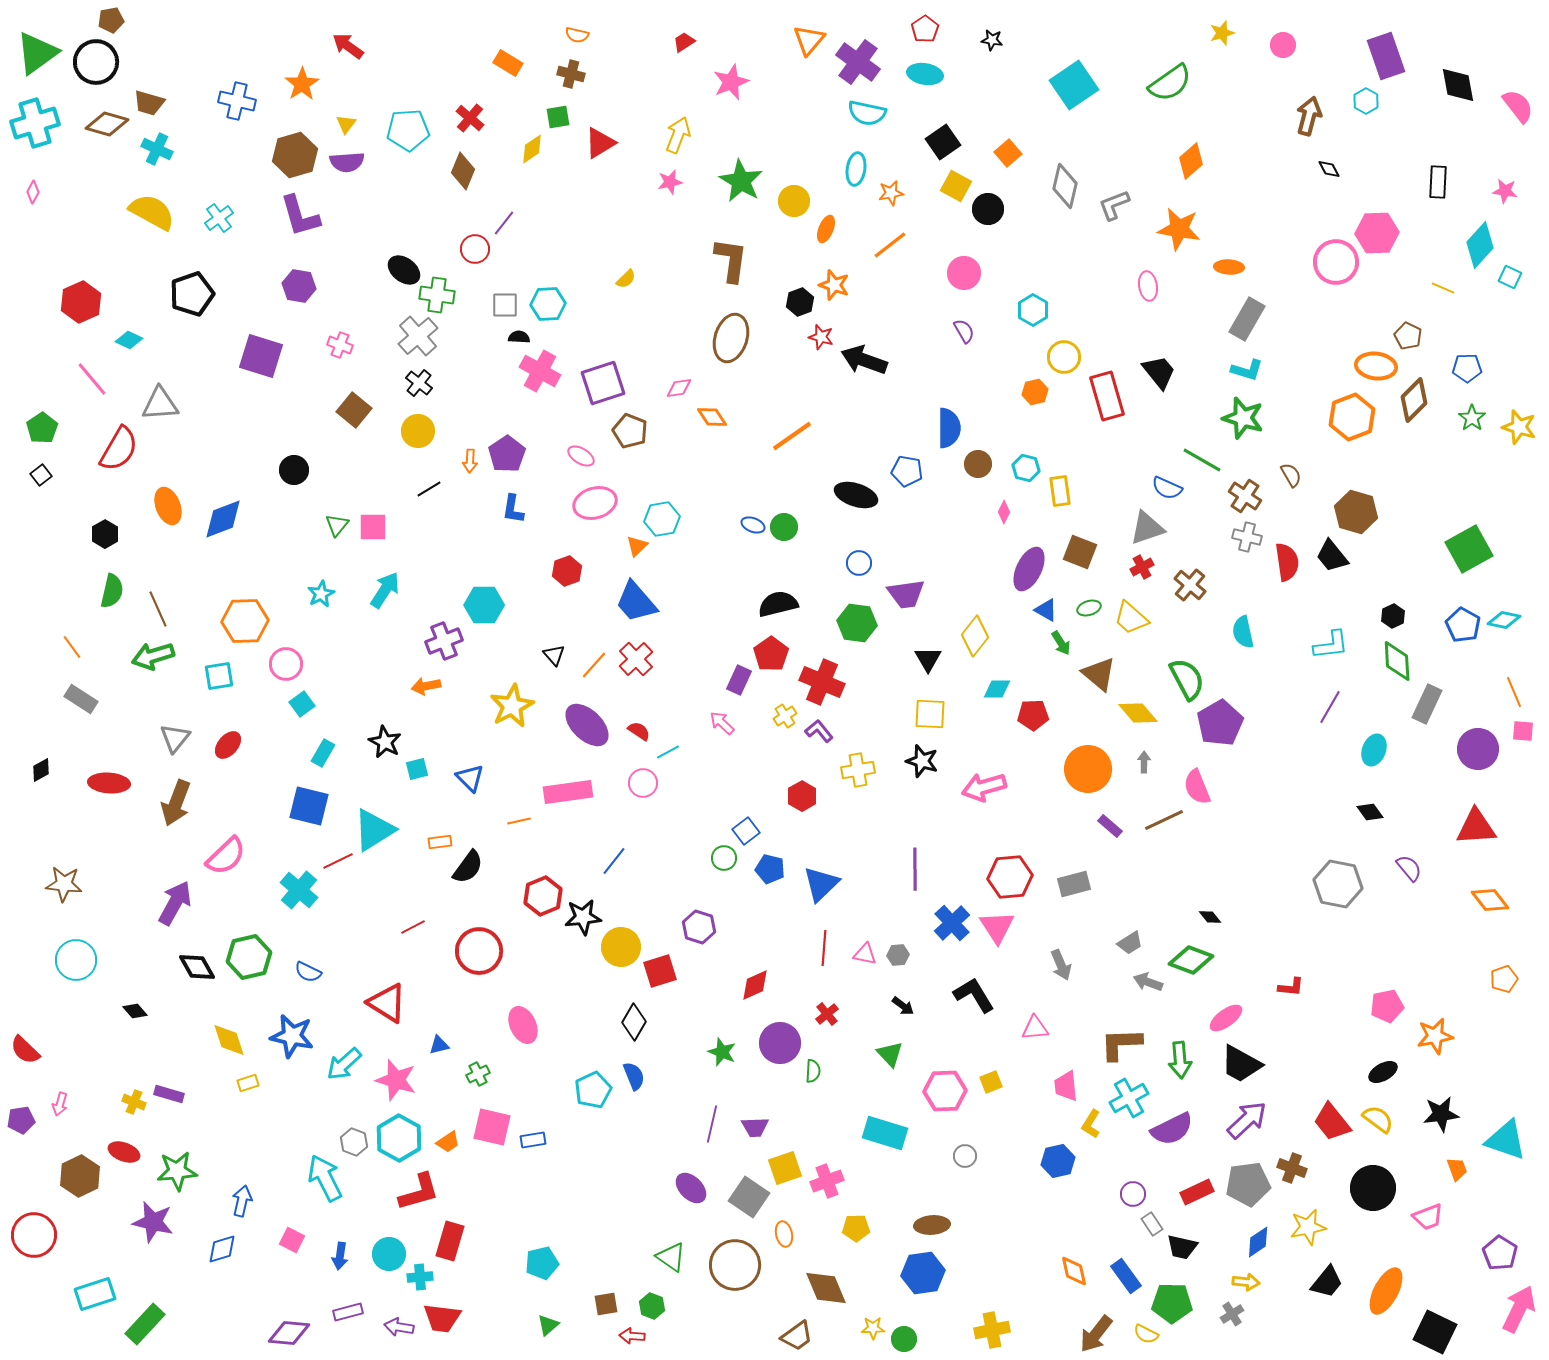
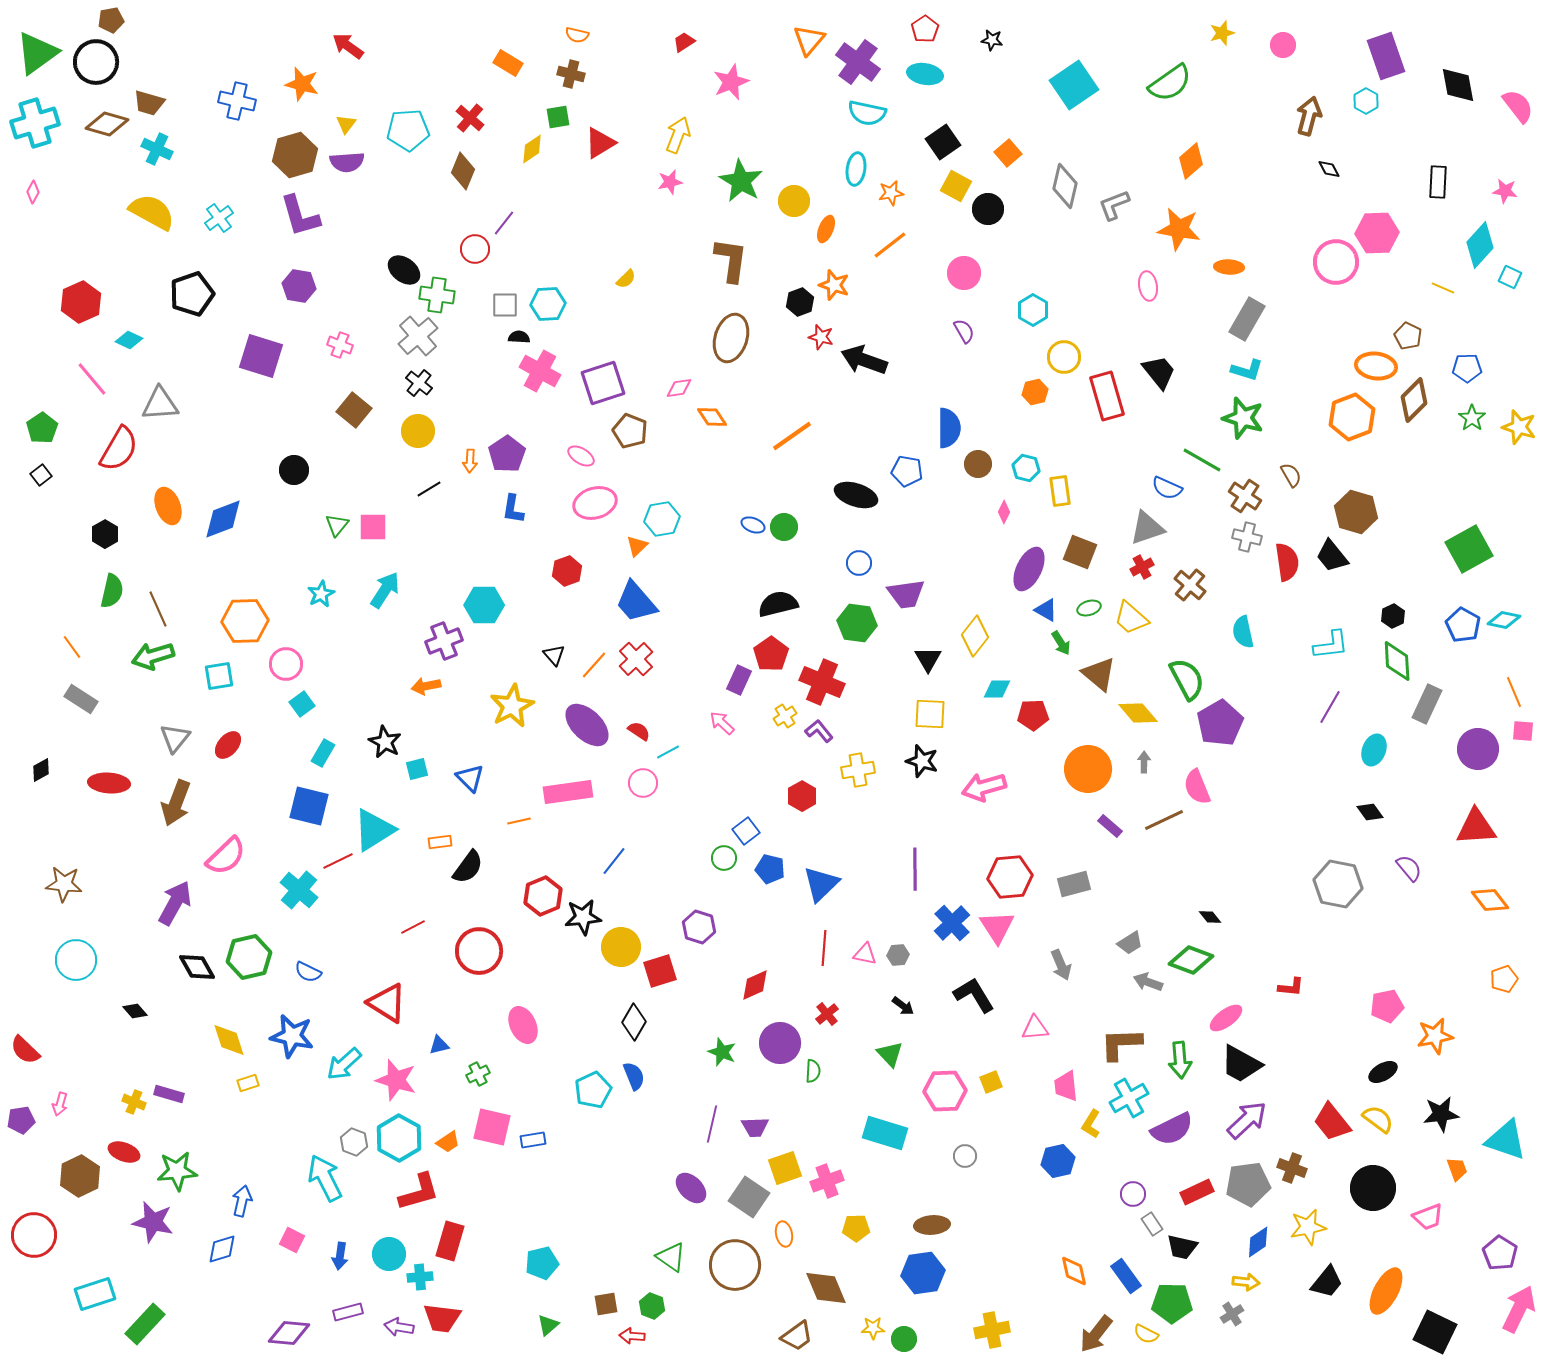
orange star at (302, 84): rotated 24 degrees counterclockwise
